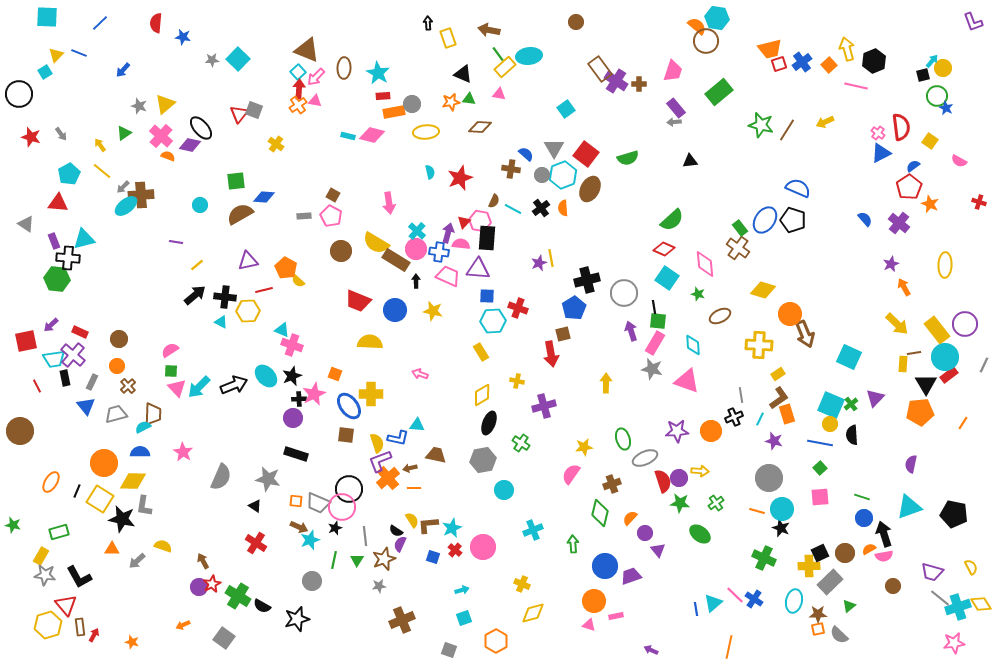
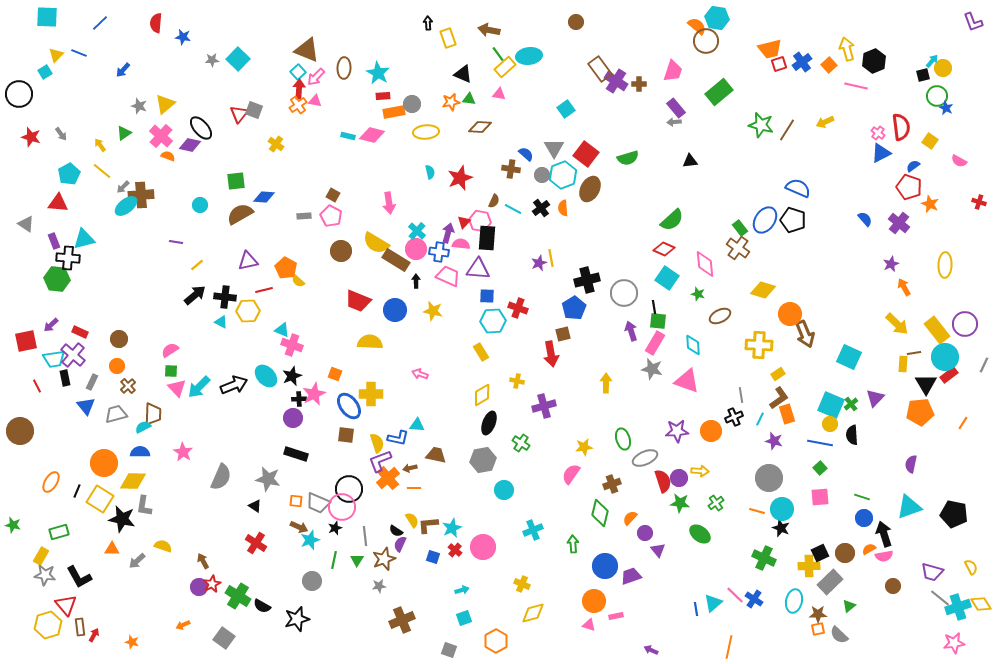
red pentagon at (909, 187): rotated 20 degrees counterclockwise
